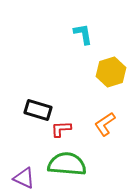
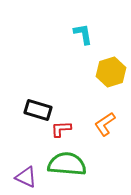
purple triangle: moved 2 px right, 1 px up
